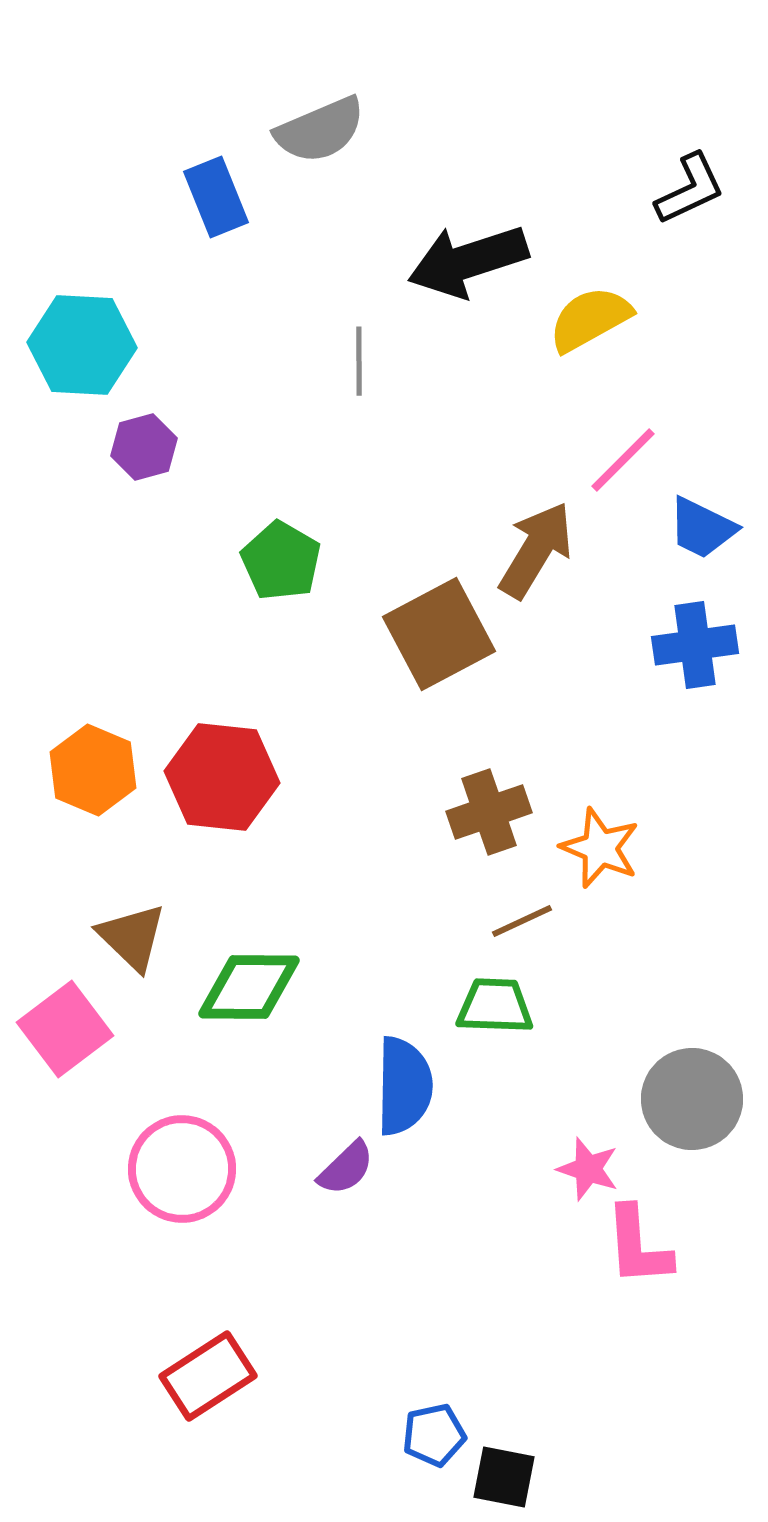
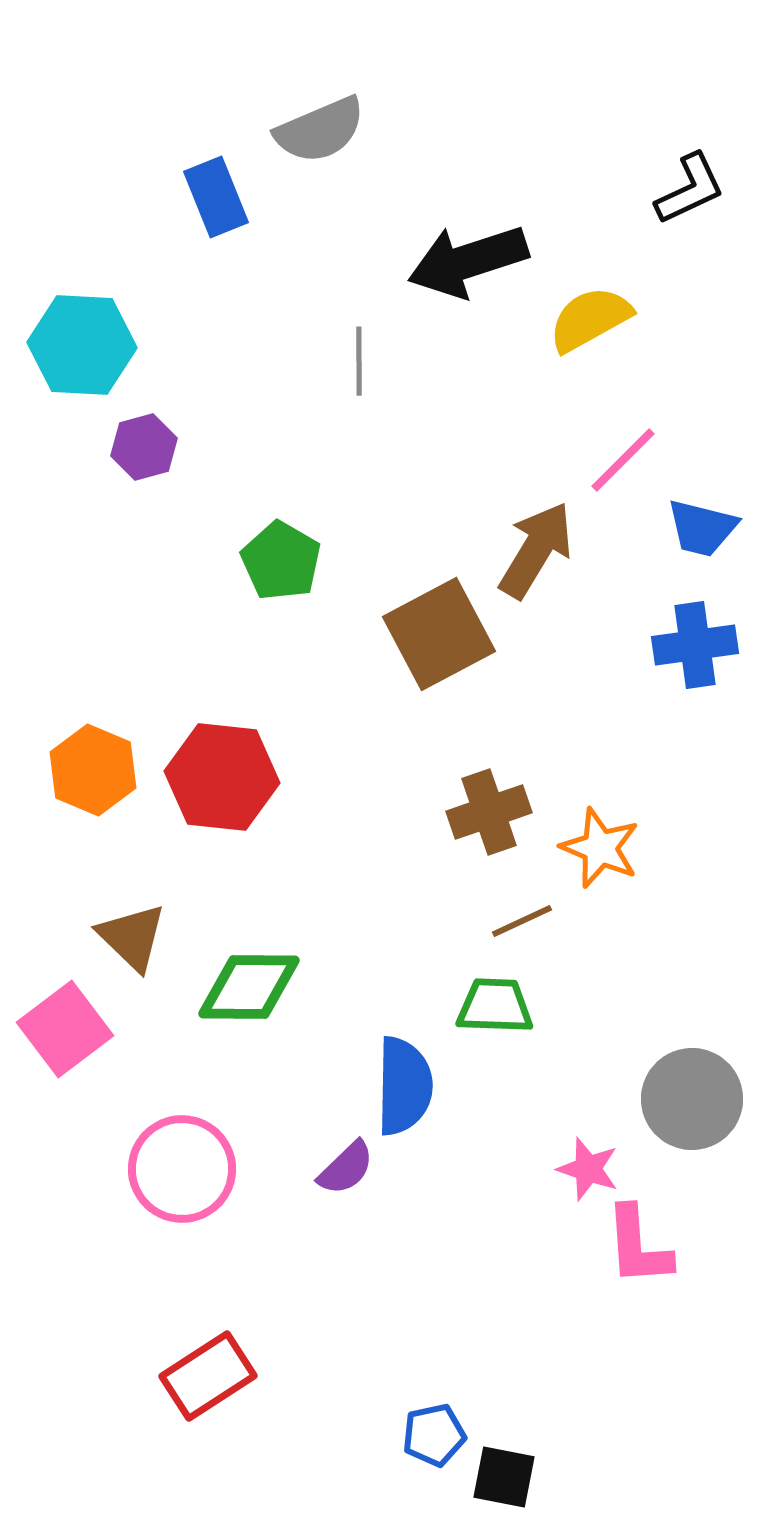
blue trapezoid: rotated 12 degrees counterclockwise
